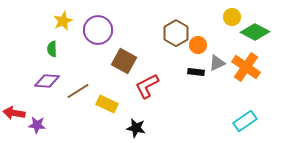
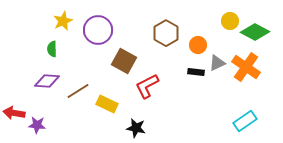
yellow circle: moved 2 px left, 4 px down
brown hexagon: moved 10 px left
